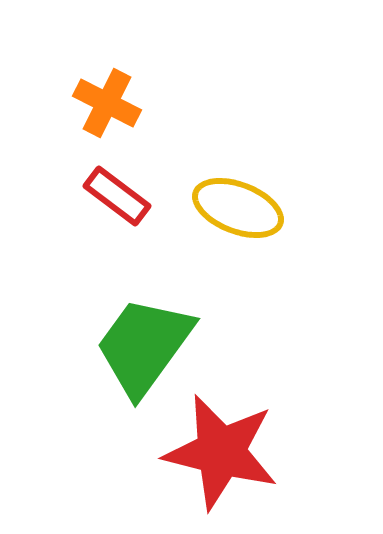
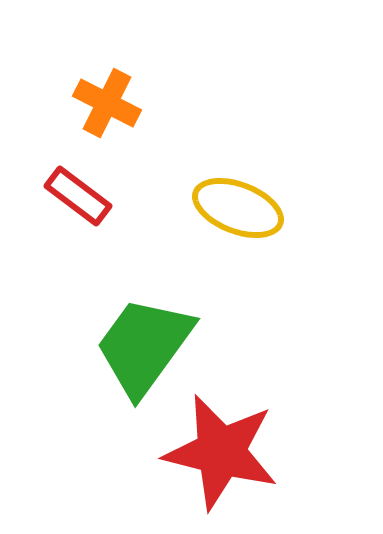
red rectangle: moved 39 px left
